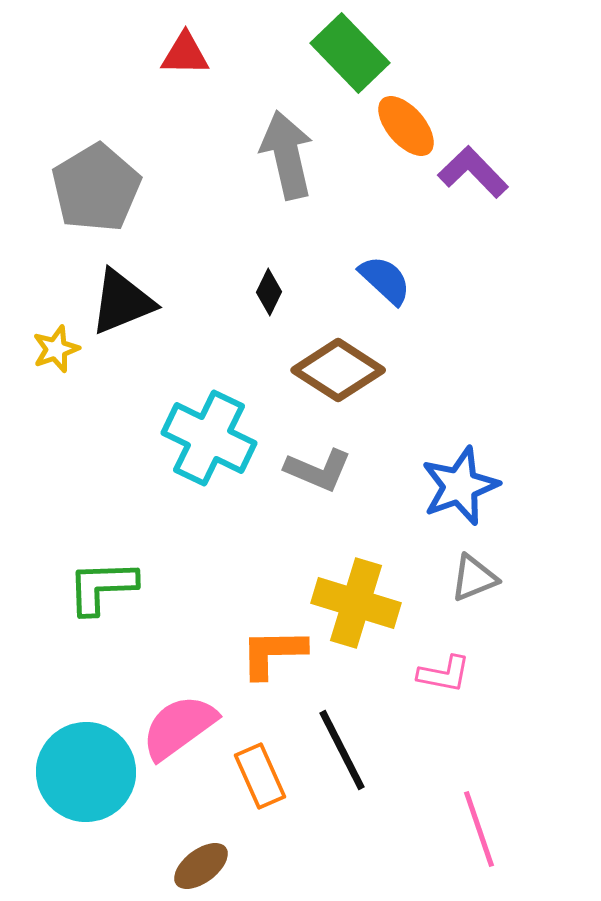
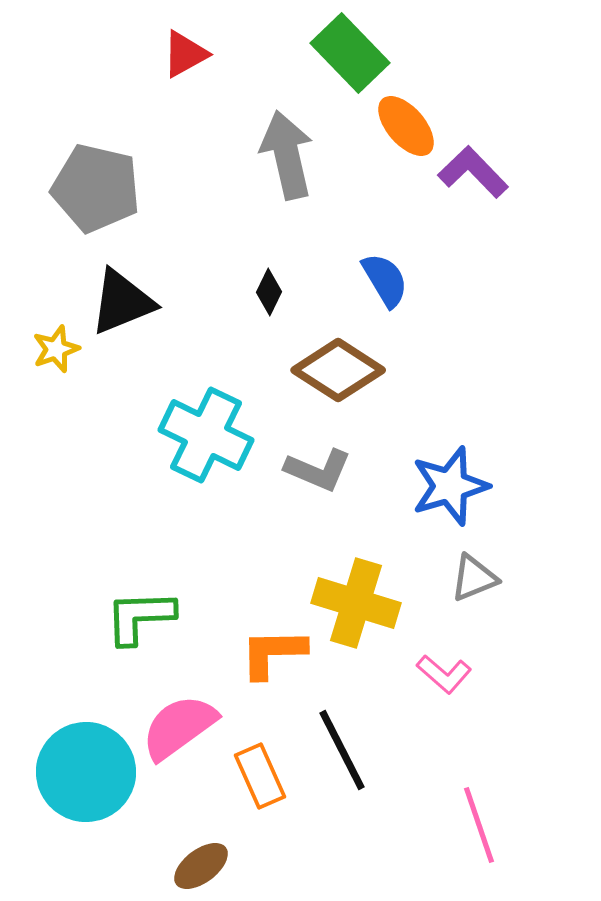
red triangle: rotated 30 degrees counterclockwise
gray pentagon: rotated 28 degrees counterclockwise
blue semicircle: rotated 16 degrees clockwise
cyan cross: moved 3 px left, 3 px up
blue star: moved 10 px left; rotated 4 degrees clockwise
green L-shape: moved 38 px right, 30 px down
pink L-shape: rotated 30 degrees clockwise
pink line: moved 4 px up
